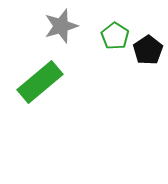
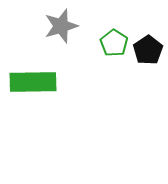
green pentagon: moved 1 px left, 7 px down
green rectangle: moved 7 px left; rotated 39 degrees clockwise
